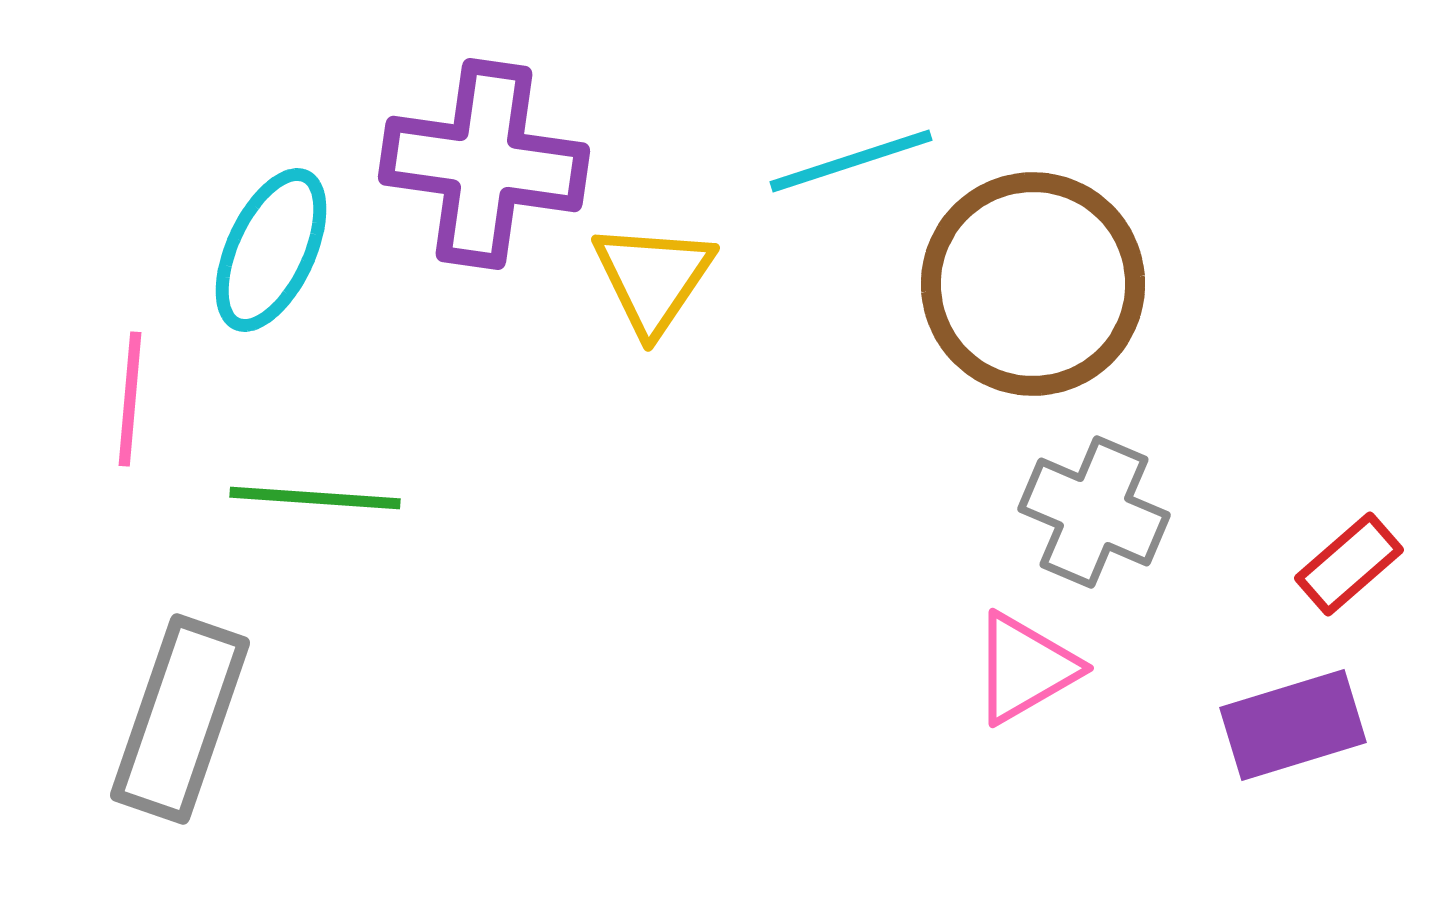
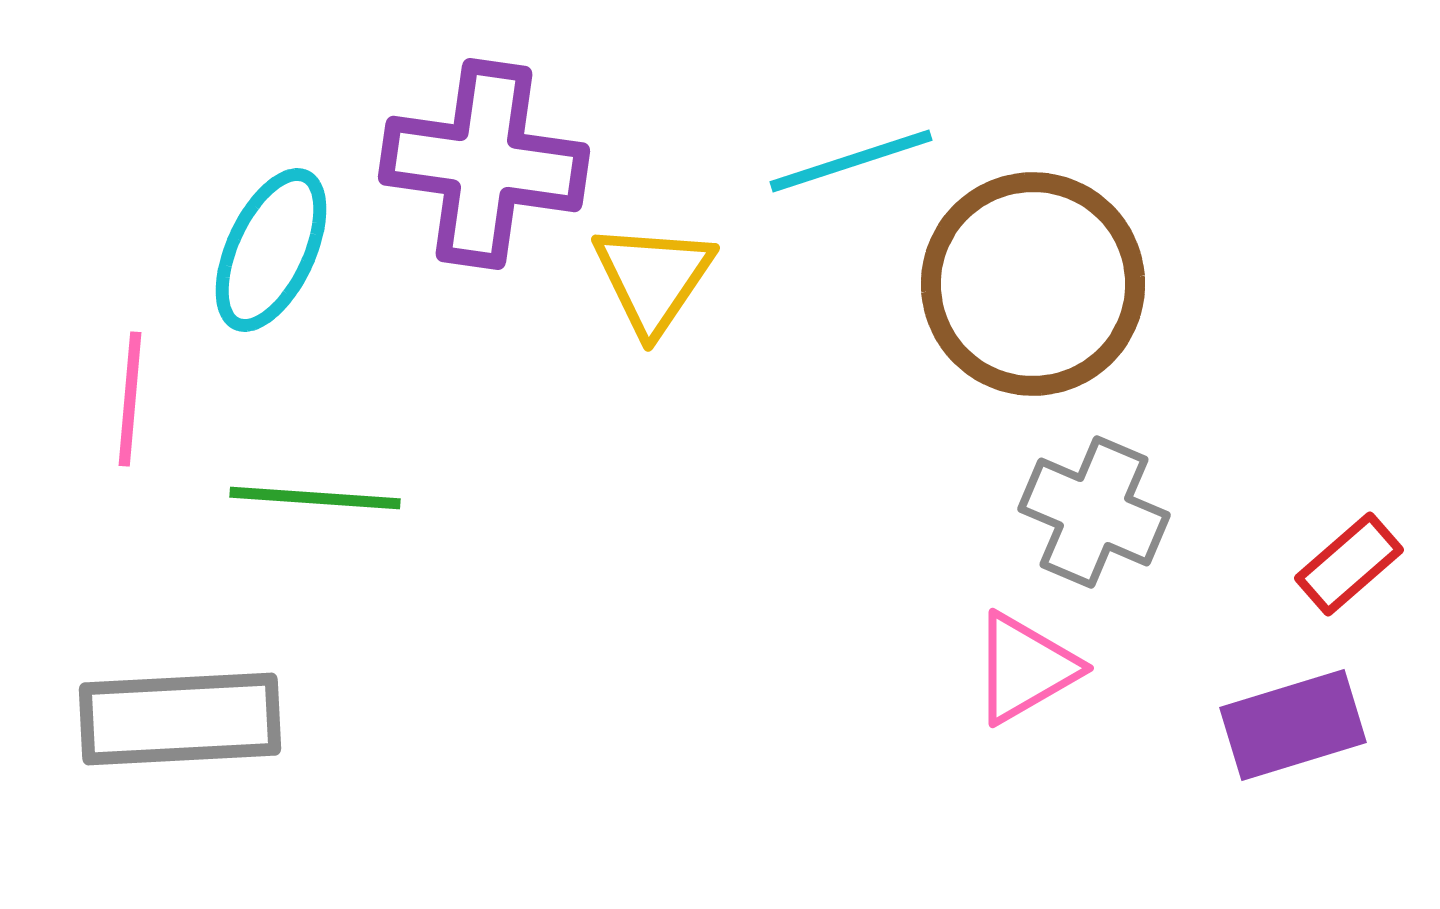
gray rectangle: rotated 68 degrees clockwise
